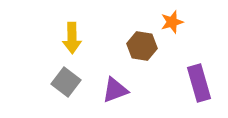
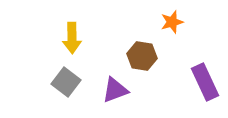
brown hexagon: moved 10 px down
purple rectangle: moved 6 px right, 1 px up; rotated 9 degrees counterclockwise
